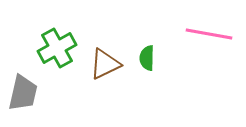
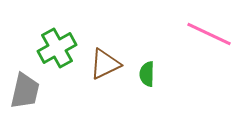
pink line: rotated 15 degrees clockwise
green semicircle: moved 16 px down
gray trapezoid: moved 2 px right, 2 px up
